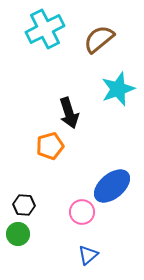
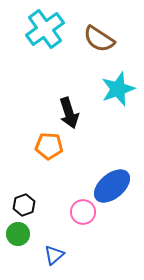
cyan cross: rotated 9 degrees counterclockwise
brown semicircle: rotated 108 degrees counterclockwise
orange pentagon: moved 1 px left; rotated 20 degrees clockwise
black hexagon: rotated 25 degrees counterclockwise
pink circle: moved 1 px right
blue triangle: moved 34 px left
